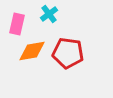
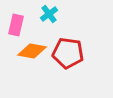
pink rectangle: moved 1 px left, 1 px down
orange diamond: rotated 20 degrees clockwise
